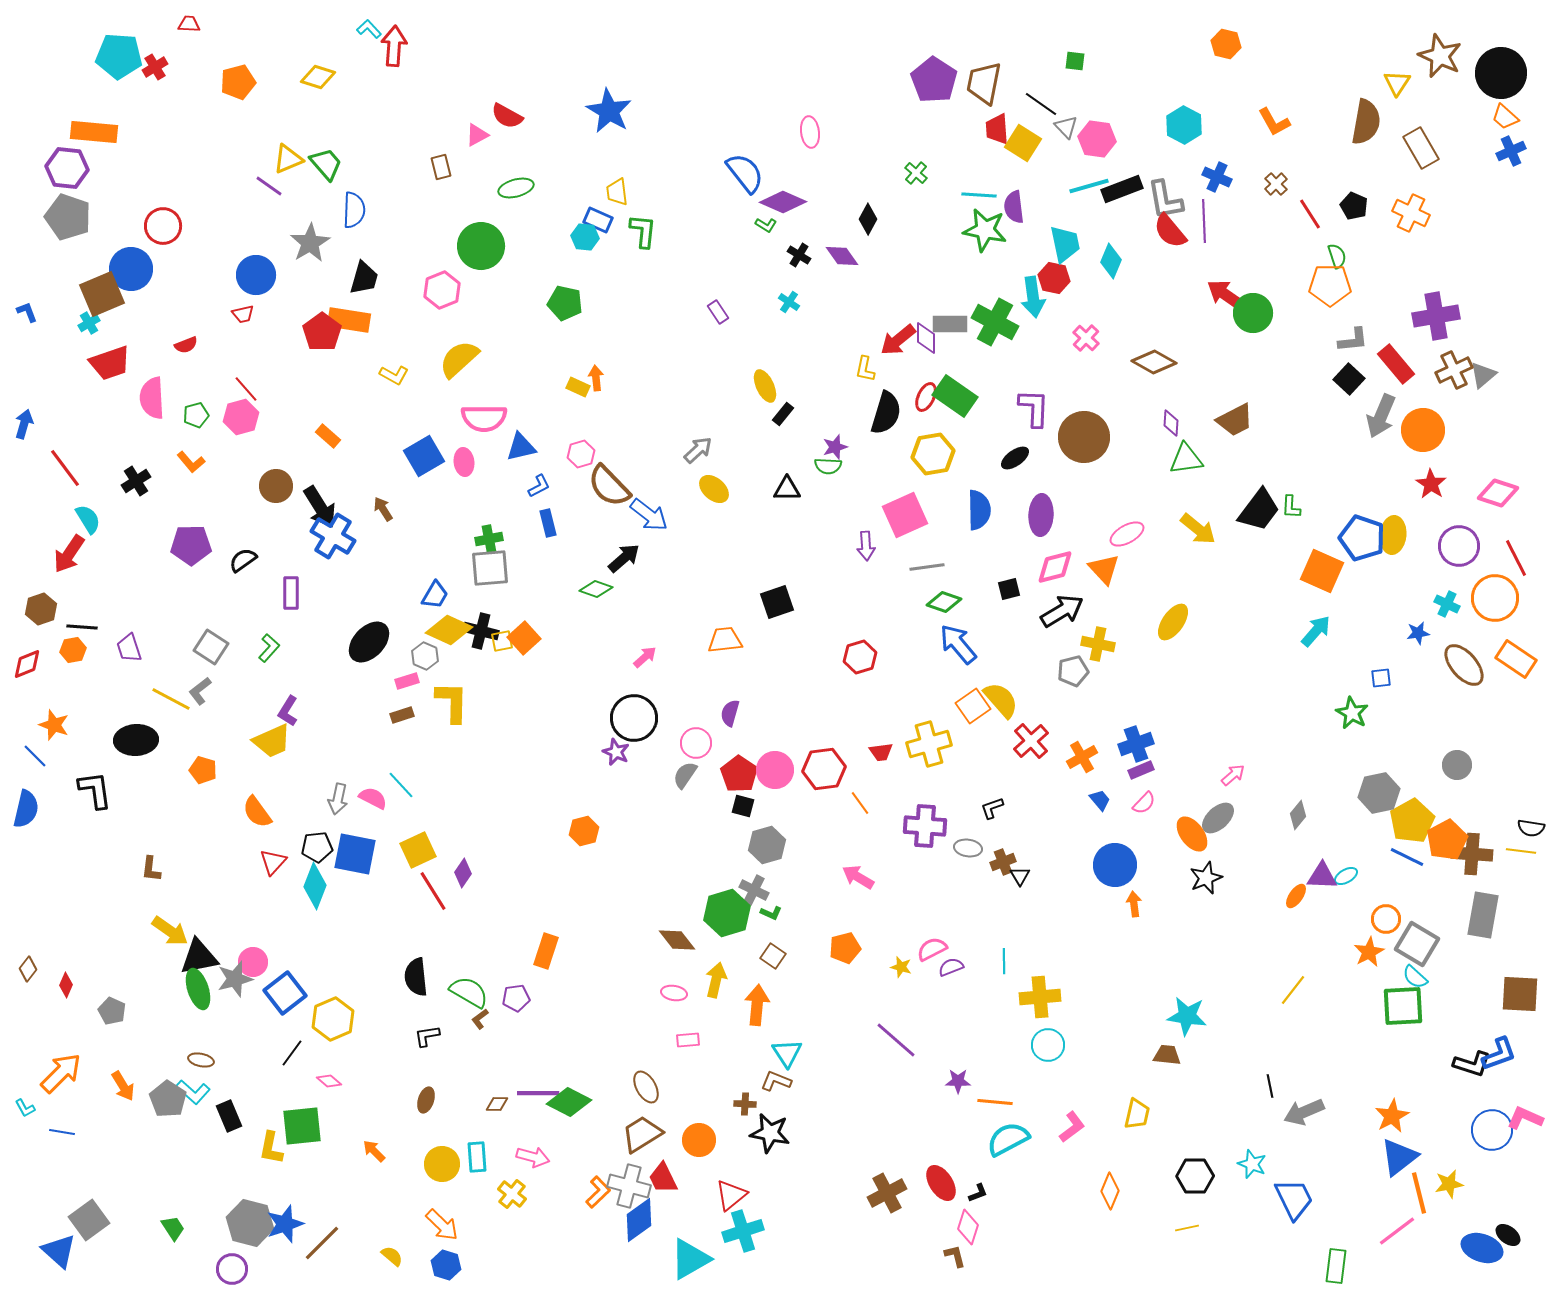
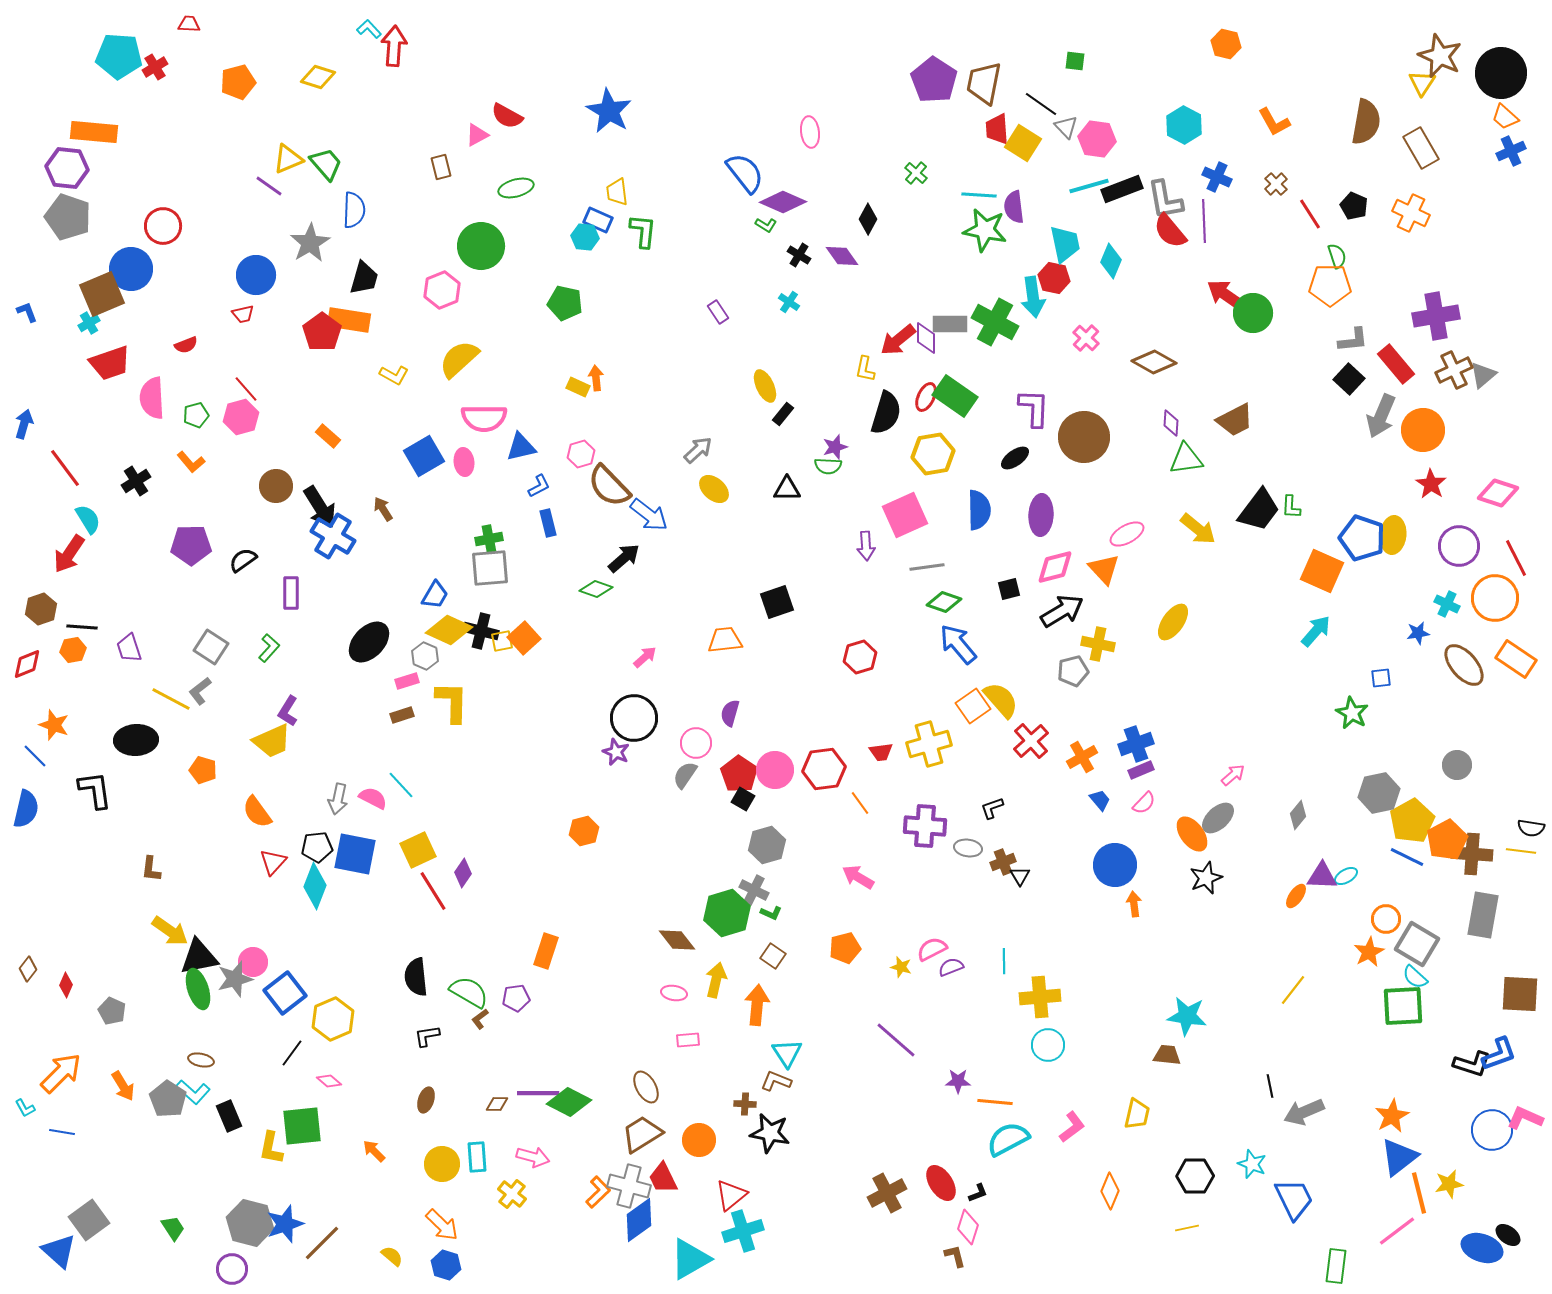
yellow triangle at (1397, 83): moved 25 px right
black square at (743, 806): moved 7 px up; rotated 15 degrees clockwise
